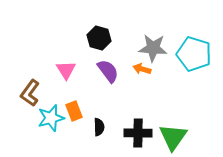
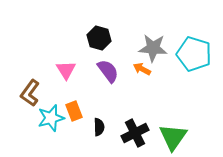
orange arrow: rotated 12 degrees clockwise
black cross: moved 3 px left; rotated 28 degrees counterclockwise
